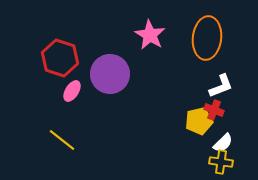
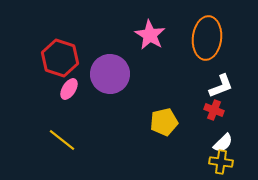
pink ellipse: moved 3 px left, 2 px up
yellow pentagon: moved 35 px left, 1 px down
